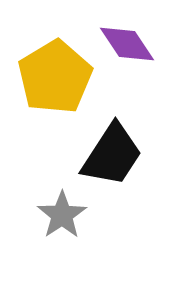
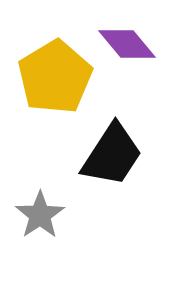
purple diamond: rotated 6 degrees counterclockwise
gray star: moved 22 px left
